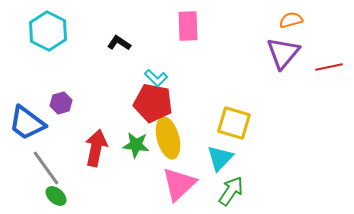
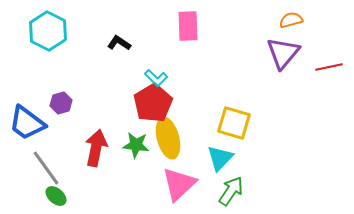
red pentagon: rotated 30 degrees clockwise
